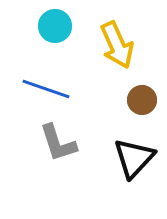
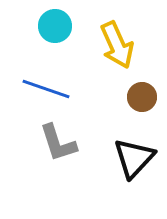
brown circle: moved 3 px up
